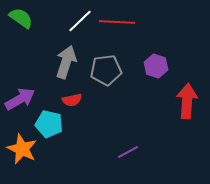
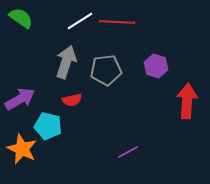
white line: rotated 12 degrees clockwise
cyan pentagon: moved 1 px left, 2 px down
